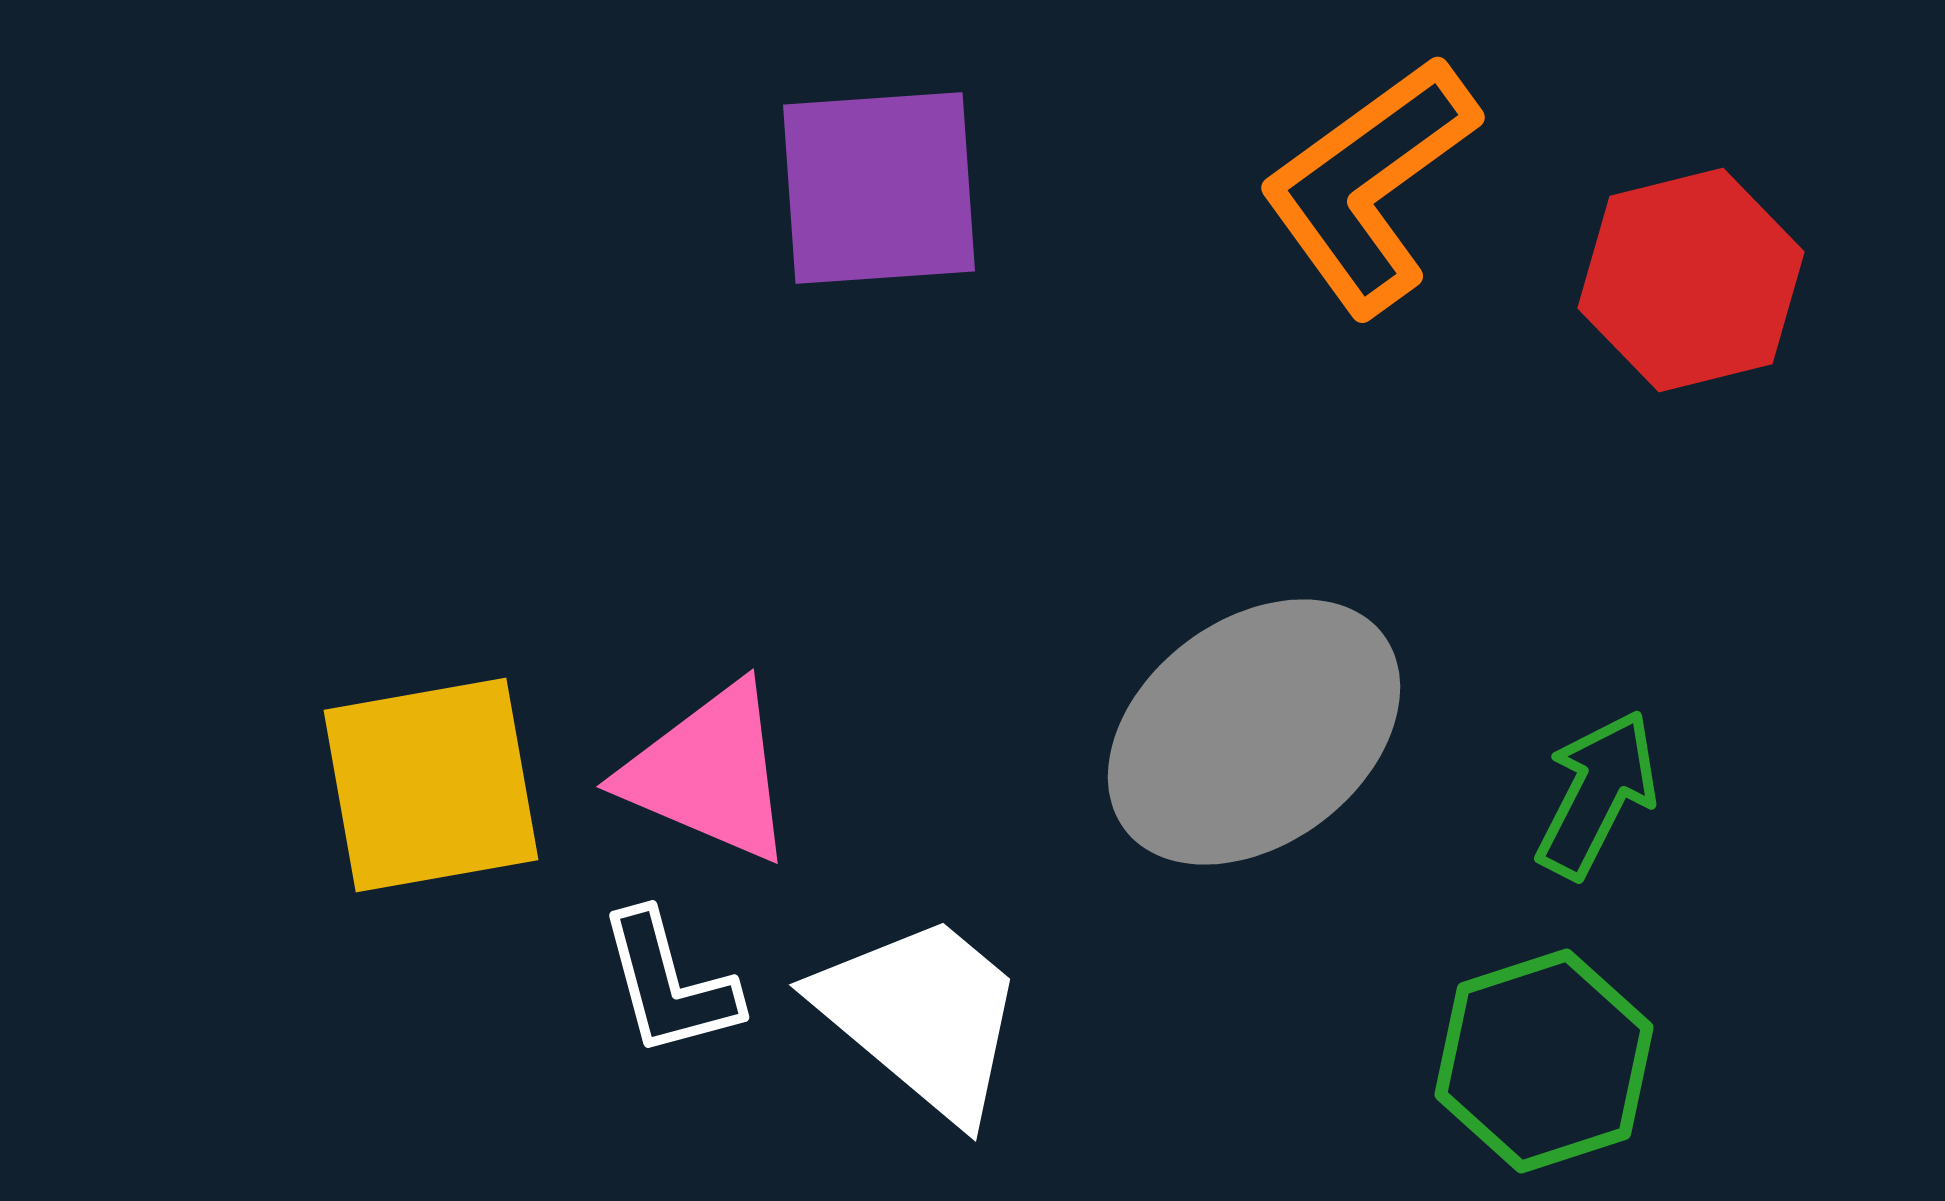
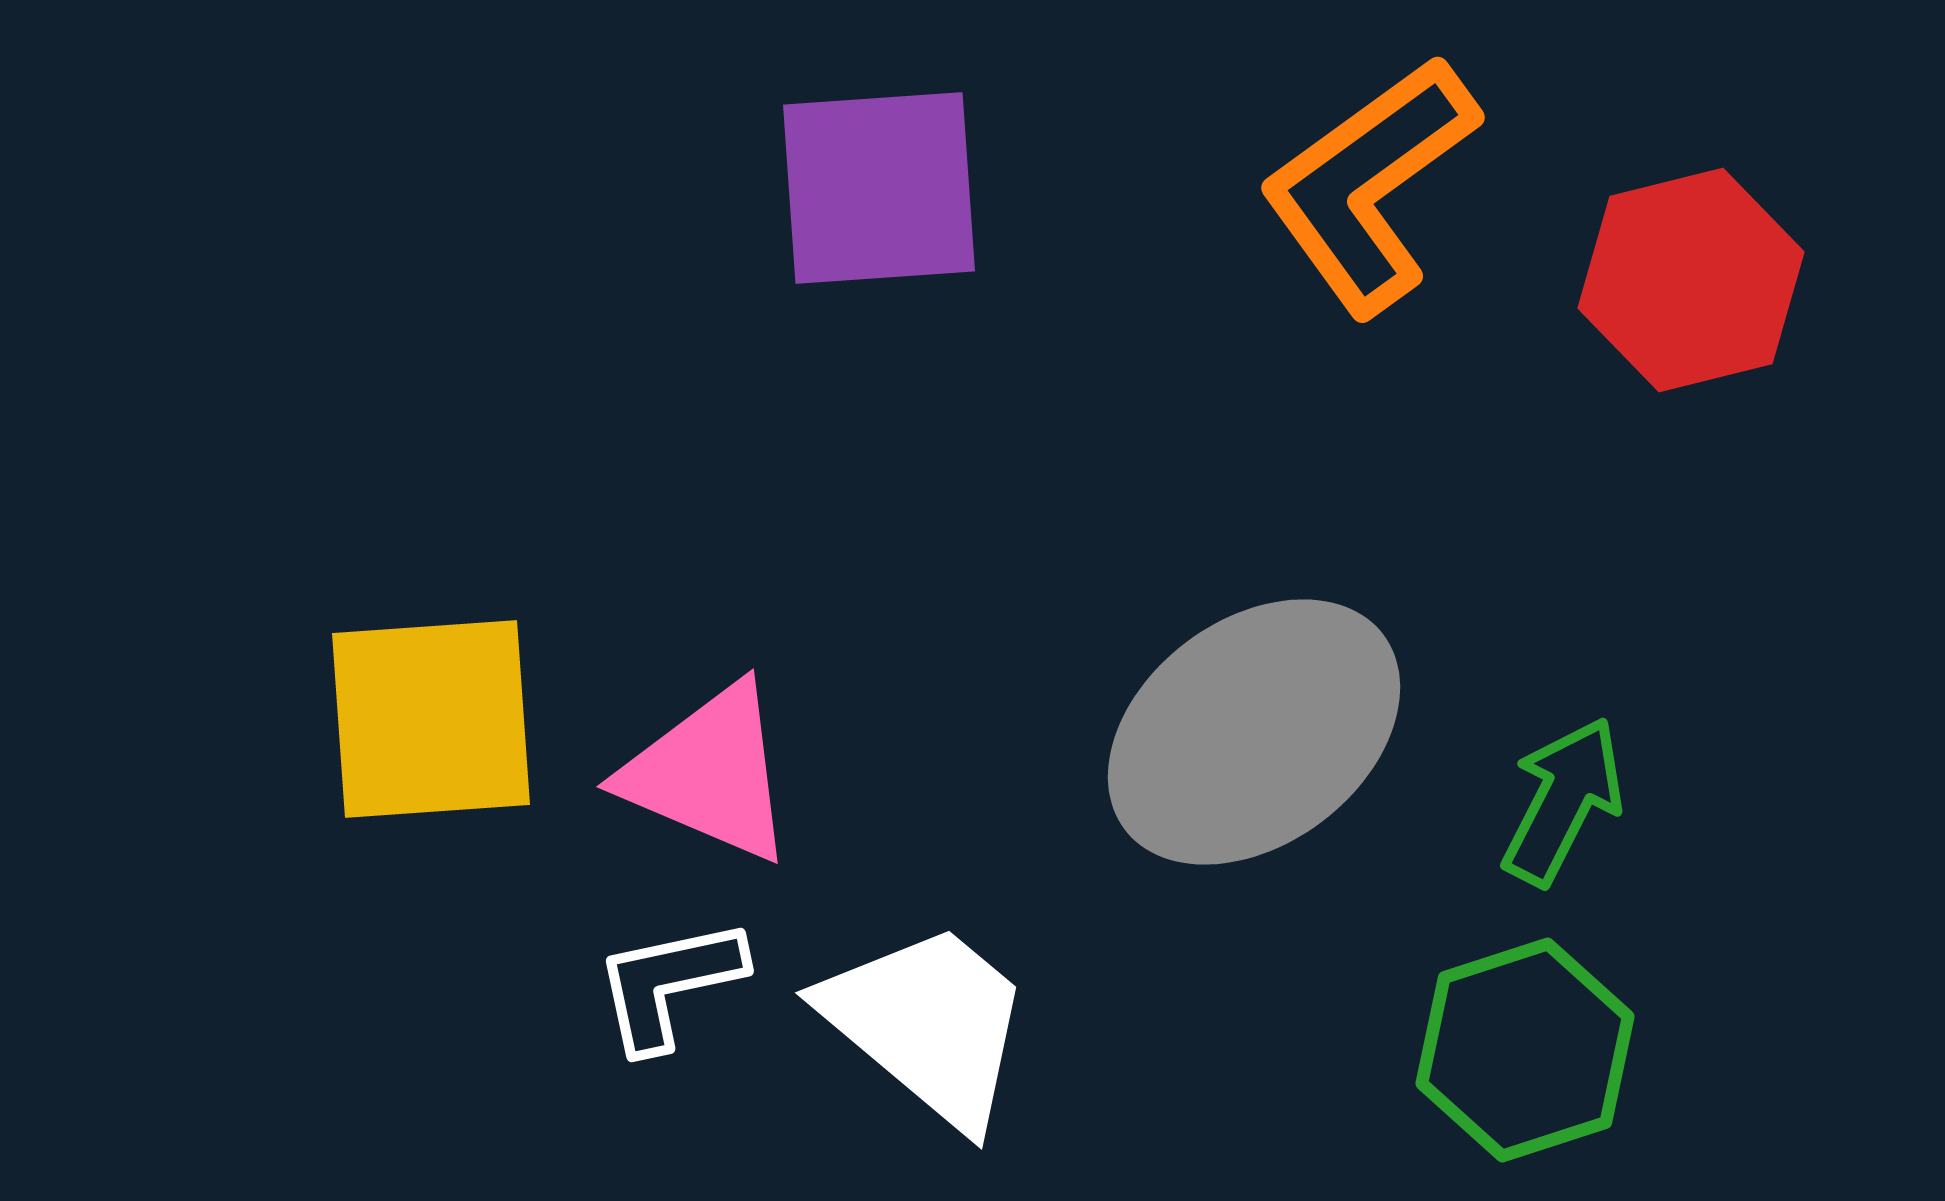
yellow square: moved 66 px up; rotated 6 degrees clockwise
green arrow: moved 34 px left, 7 px down
white L-shape: rotated 93 degrees clockwise
white trapezoid: moved 6 px right, 8 px down
green hexagon: moved 19 px left, 11 px up
